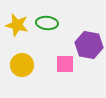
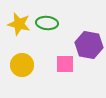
yellow star: moved 2 px right, 1 px up
